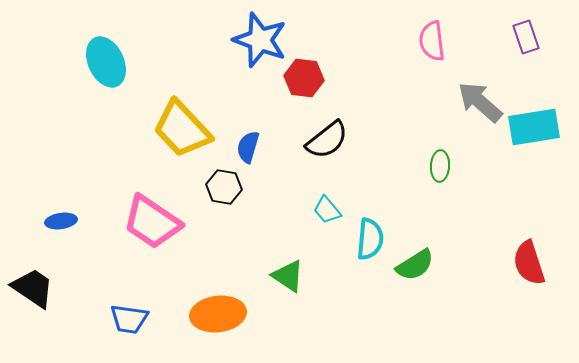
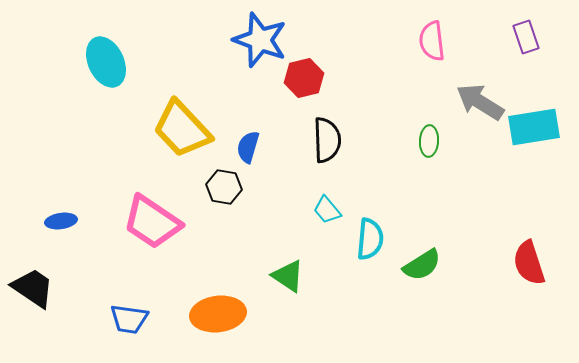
red hexagon: rotated 21 degrees counterclockwise
gray arrow: rotated 9 degrees counterclockwise
black semicircle: rotated 54 degrees counterclockwise
green ellipse: moved 11 px left, 25 px up
green semicircle: moved 7 px right
